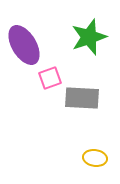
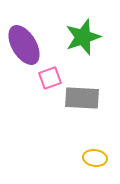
green star: moved 6 px left
